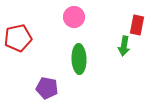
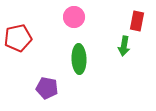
red rectangle: moved 4 px up
